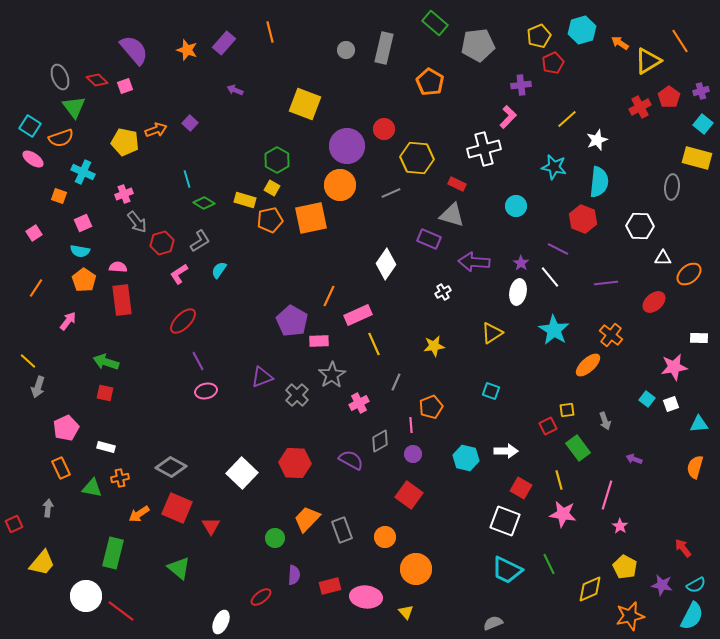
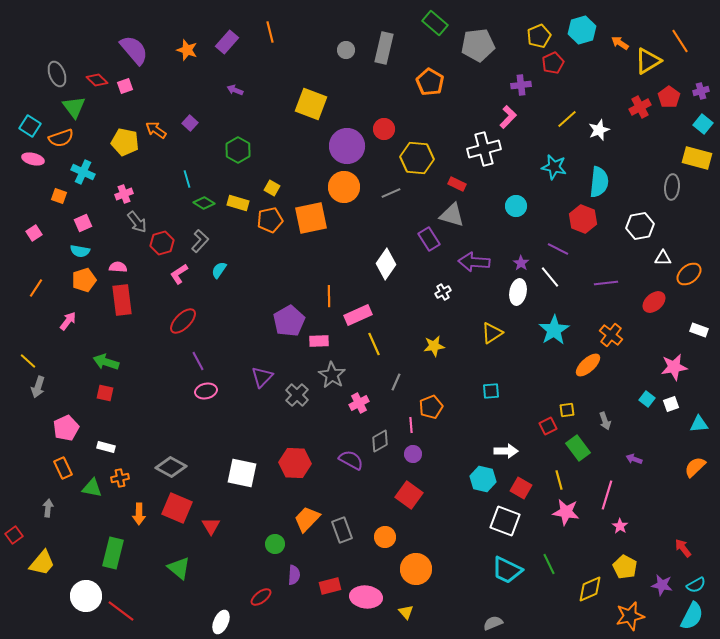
purple rectangle at (224, 43): moved 3 px right, 1 px up
gray ellipse at (60, 77): moved 3 px left, 3 px up
yellow square at (305, 104): moved 6 px right
orange arrow at (156, 130): rotated 125 degrees counterclockwise
white star at (597, 140): moved 2 px right, 10 px up
pink ellipse at (33, 159): rotated 20 degrees counterclockwise
green hexagon at (277, 160): moved 39 px left, 10 px up
orange circle at (340, 185): moved 4 px right, 2 px down
yellow rectangle at (245, 200): moved 7 px left, 3 px down
white hexagon at (640, 226): rotated 12 degrees counterclockwise
purple rectangle at (429, 239): rotated 35 degrees clockwise
gray L-shape at (200, 241): rotated 15 degrees counterclockwise
orange pentagon at (84, 280): rotated 20 degrees clockwise
orange line at (329, 296): rotated 25 degrees counterclockwise
purple pentagon at (292, 321): moved 3 px left; rotated 12 degrees clockwise
cyan star at (554, 330): rotated 8 degrees clockwise
white rectangle at (699, 338): moved 8 px up; rotated 18 degrees clockwise
gray star at (332, 375): rotated 8 degrees counterclockwise
purple triangle at (262, 377): rotated 25 degrees counterclockwise
cyan square at (491, 391): rotated 24 degrees counterclockwise
cyan hexagon at (466, 458): moved 17 px right, 21 px down
orange semicircle at (695, 467): rotated 30 degrees clockwise
orange rectangle at (61, 468): moved 2 px right
white square at (242, 473): rotated 32 degrees counterclockwise
orange arrow at (139, 514): rotated 55 degrees counterclockwise
pink star at (563, 514): moved 3 px right, 2 px up
red square at (14, 524): moved 11 px down; rotated 12 degrees counterclockwise
green circle at (275, 538): moved 6 px down
